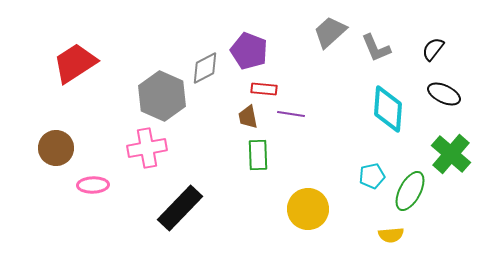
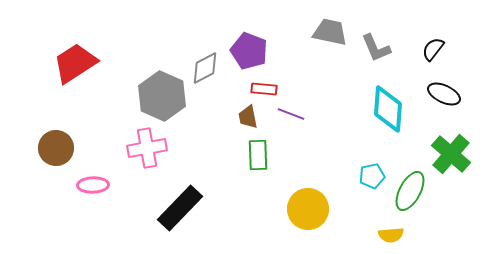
gray trapezoid: rotated 54 degrees clockwise
purple line: rotated 12 degrees clockwise
